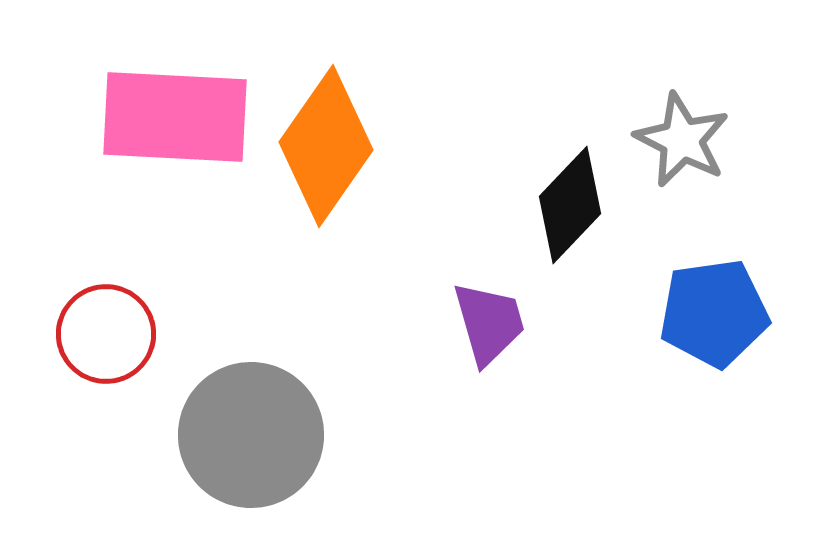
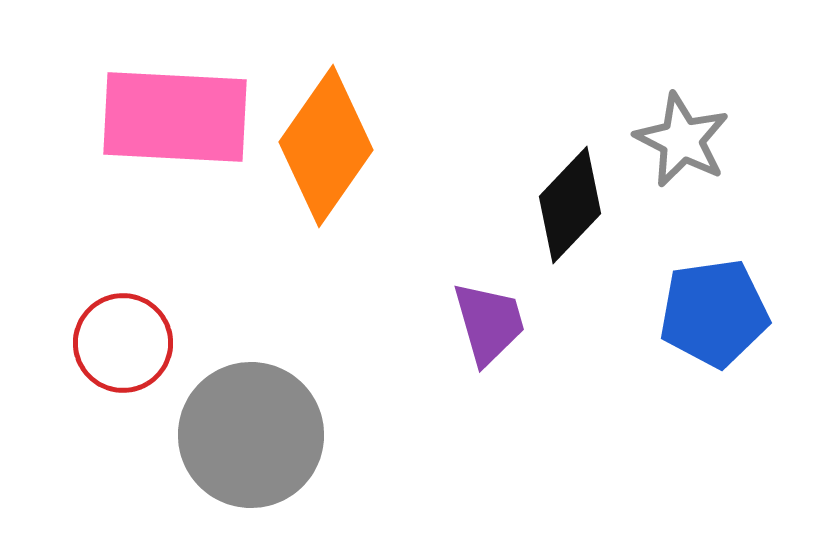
red circle: moved 17 px right, 9 px down
